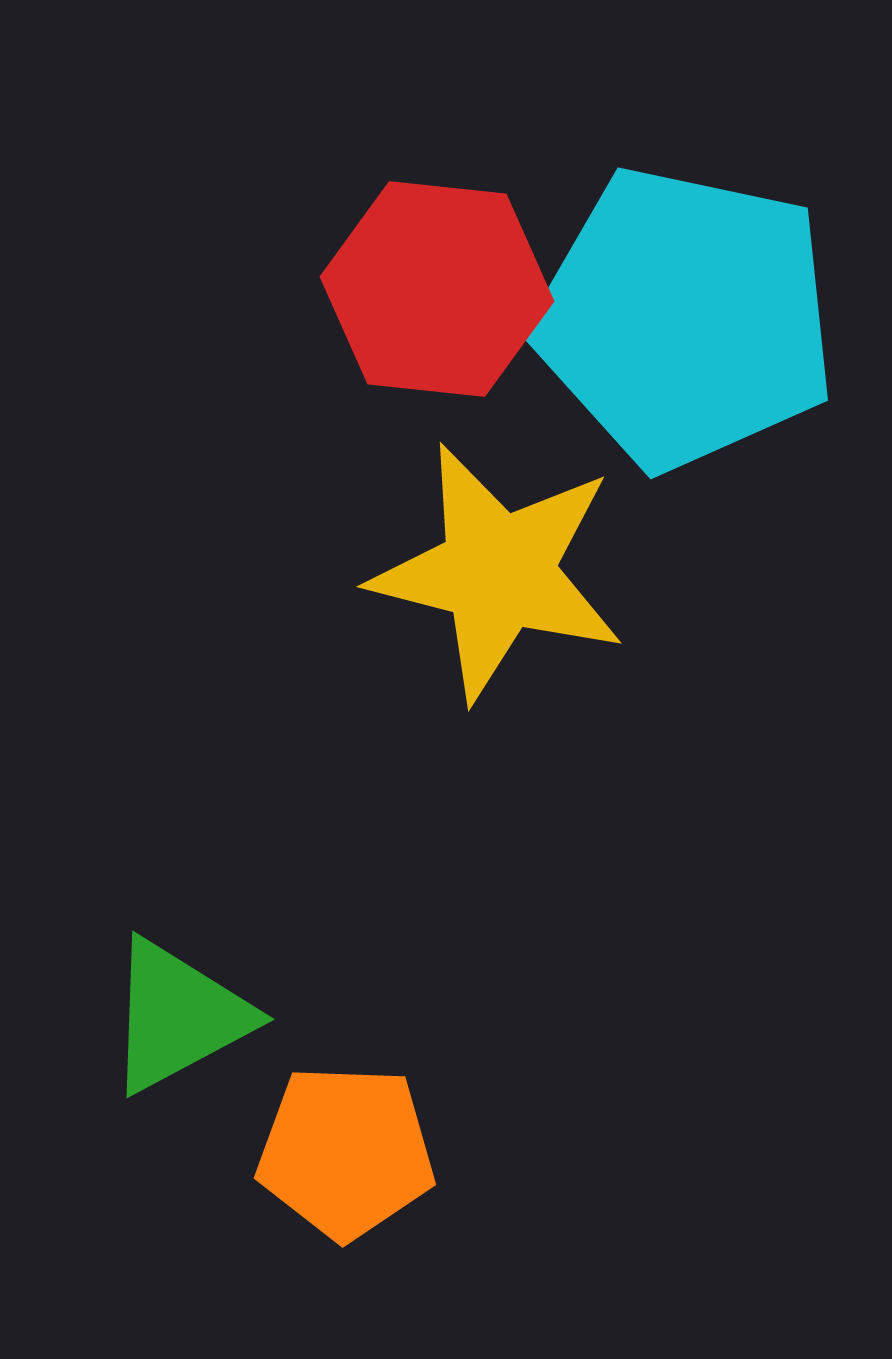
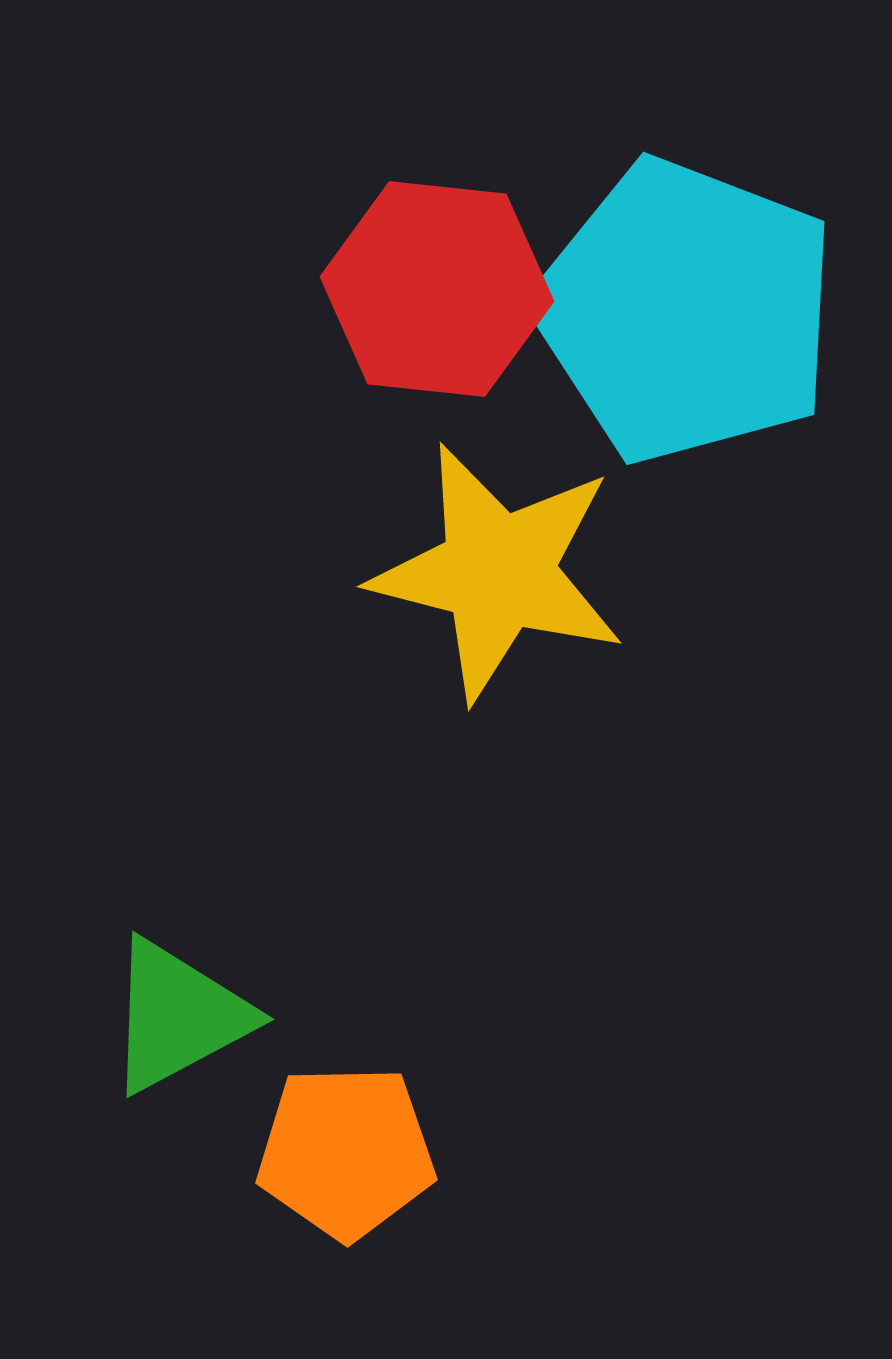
cyan pentagon: moved 1 px right, 7 px up; rotated 9 degrees clockwise
orange pentagon: rotated 3 degrees counterclockwise
